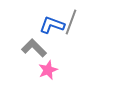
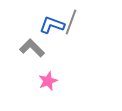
gray L-shape: moved 2 px left
pink star: moved 11 px down
